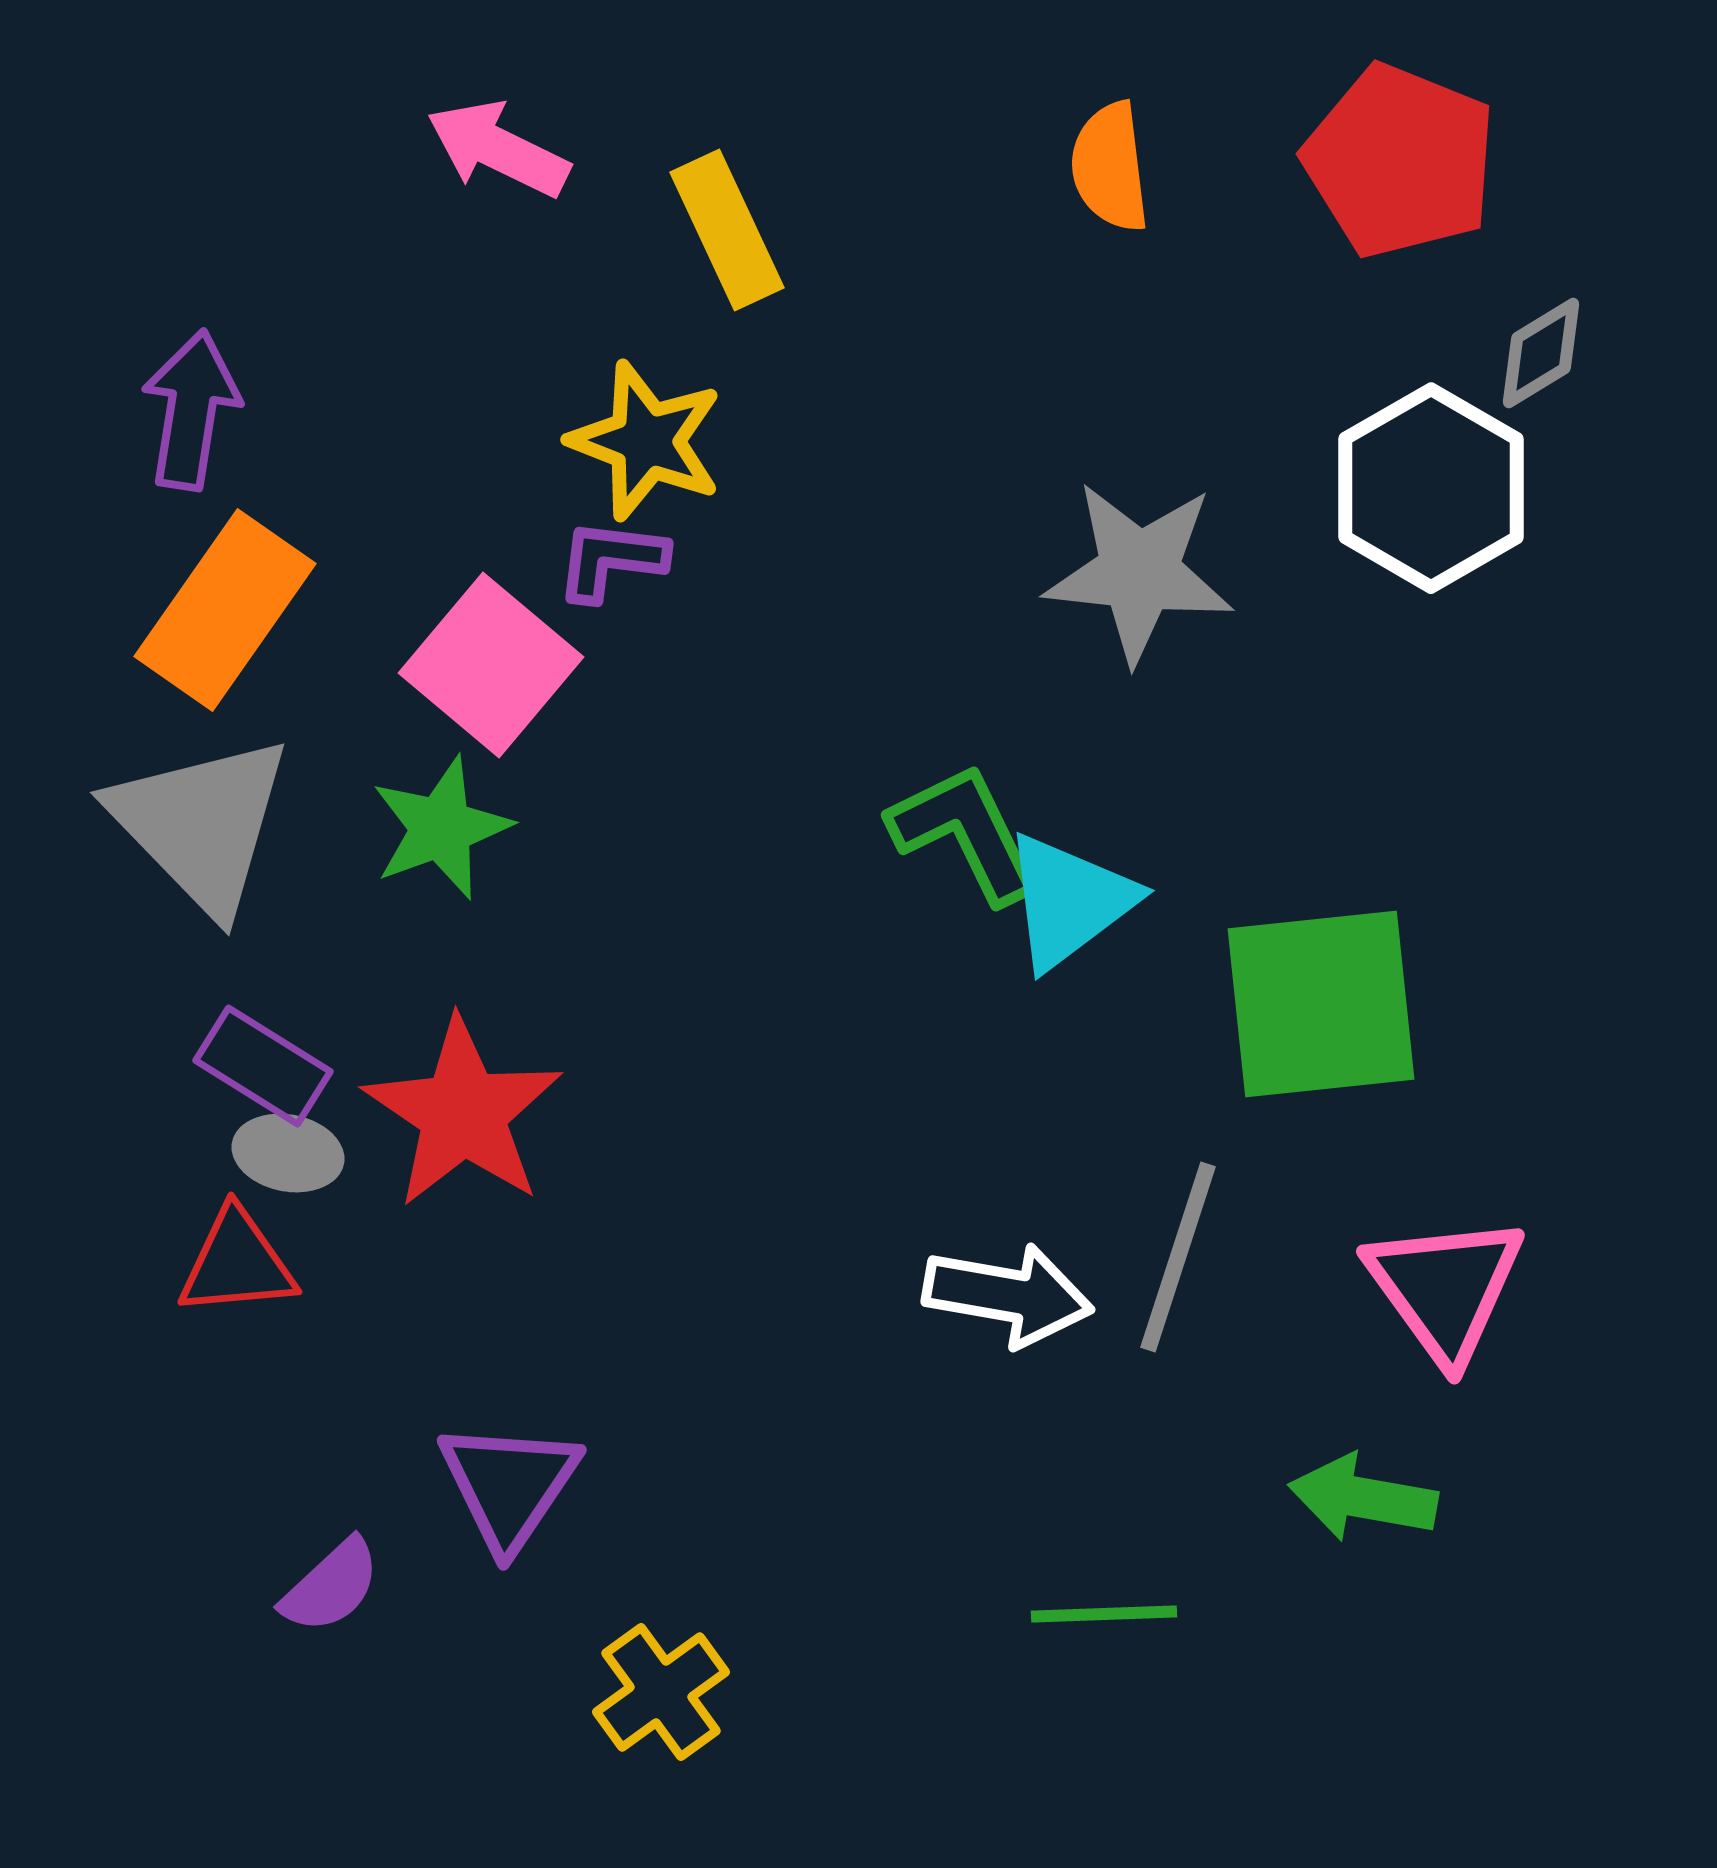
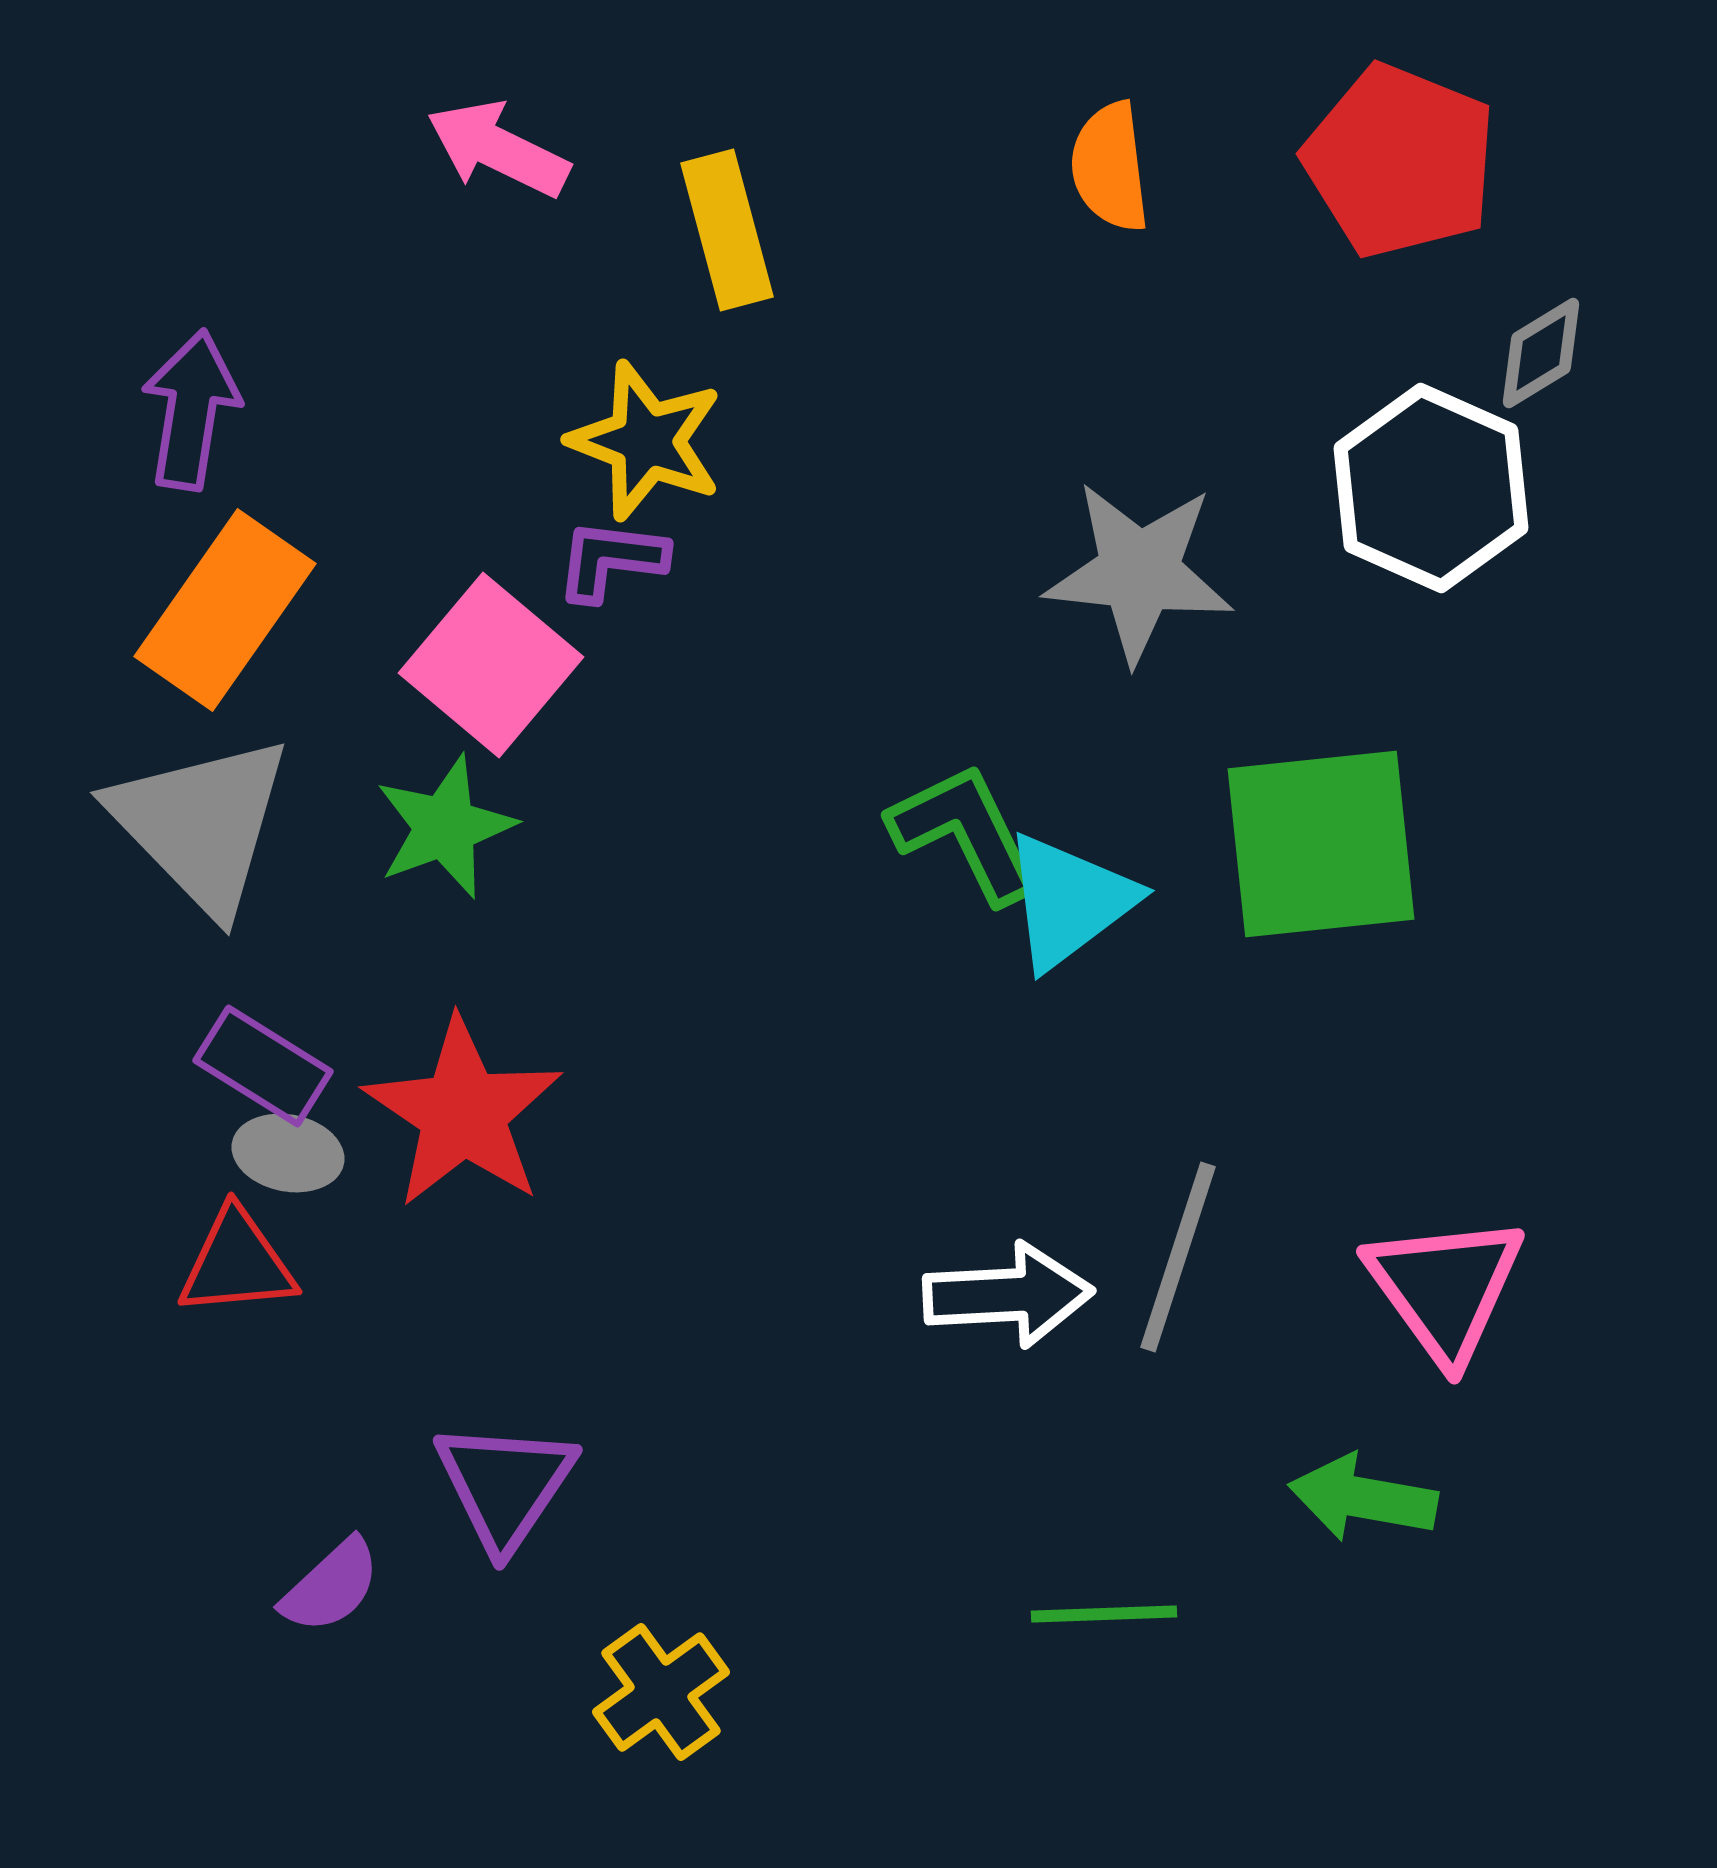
yellow rectangle: rotated 10 degrees clockwise
white hexagon: rotated 6 degrees counterclockwise
green star: moved 4 px right, 1 px up
green square: moved 160 px up
white arrow: rotated 13 degrees counterclockwise
purple triangle: moved 4 px left
